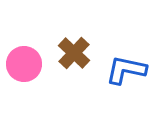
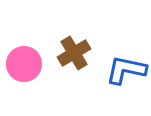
brown cross: rotated 16 degrees clockwise
